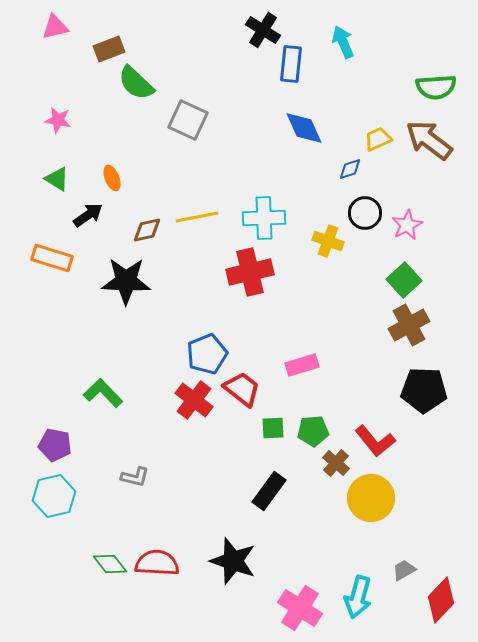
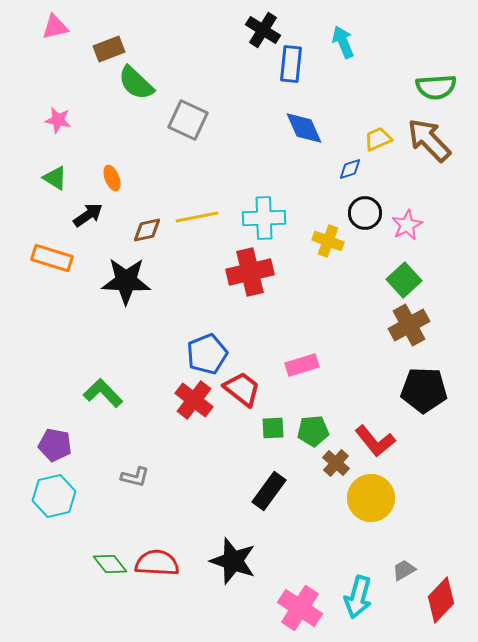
brown arrow at (429, 140): rotated 9 degrees clockwise
green triangle at (57, 179): moved 2 px left, 1 px up
